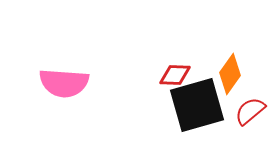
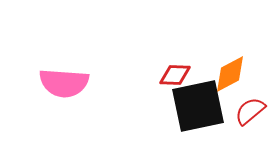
orange diamond: rotated 27 degrees clockwise
black square: moved 1 px right, 1 px down; rotated 4 degrees clockwise
